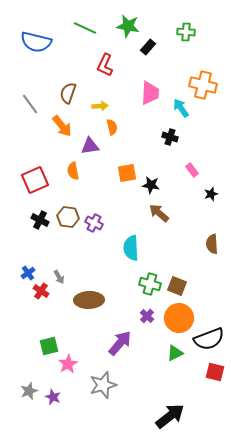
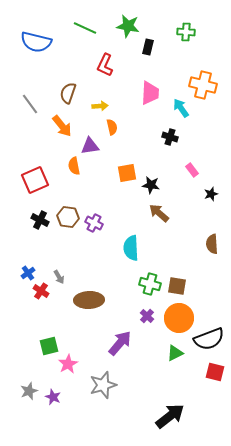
black rectangle at (148, 47): rotated 28 degrees counterclockwise
orange semicircle at (73, 171): moved 1 px right, 5 px up
brown square at (177, 286): rotated 12 degrees counterclockwise
